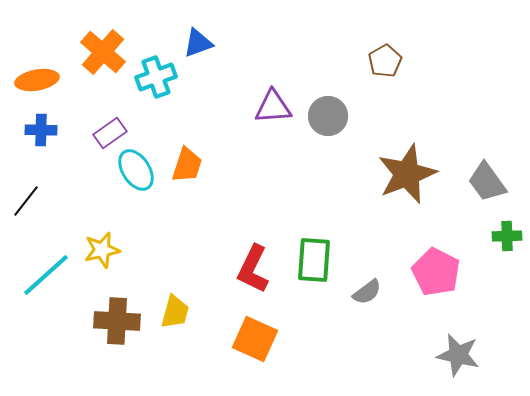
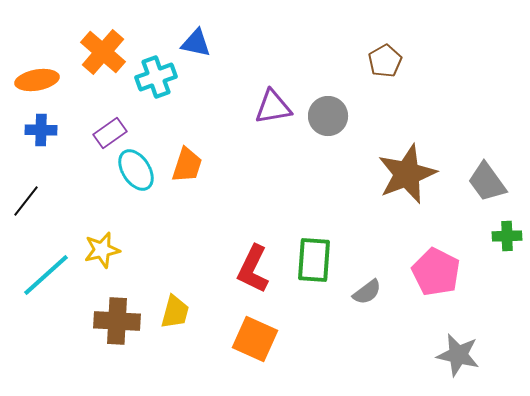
blue triangle: moved 2 px left; rotated 32 degrees clockwise
purple triangle: rotated 6 degrees counterclockwise
